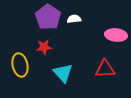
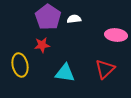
red star: moved 2 px left, 2 px up
red triangle: rotated 40 degrees counterclockwise
cyan triangle: moved 2 px right; rotated 40 degrees counterclockwise
